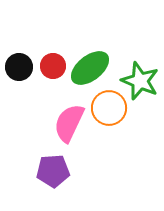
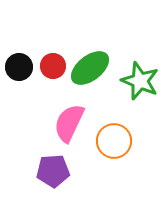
orange circle: moved 5 px right, 33 px down
